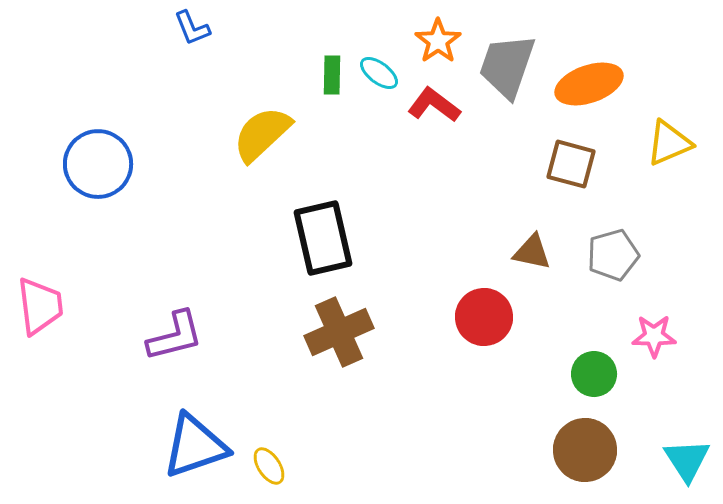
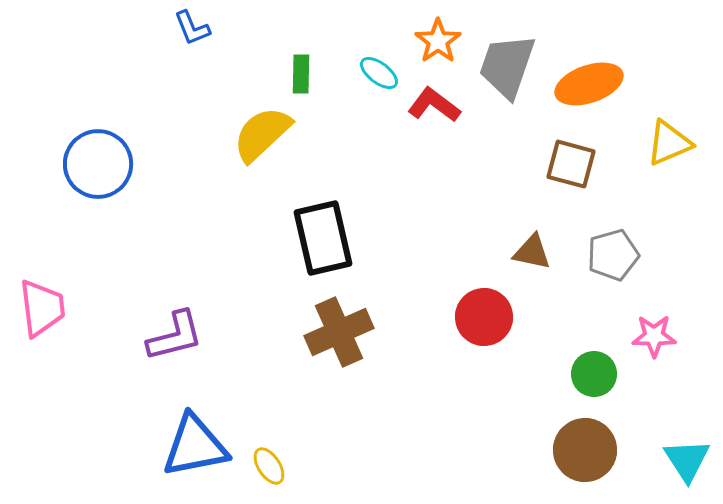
green rectangle: moved 31 px left, 1 px up
pink trapezoid: moved 2 px right, 2 px down
blue triangle: rotated 8 degrees clockwise
